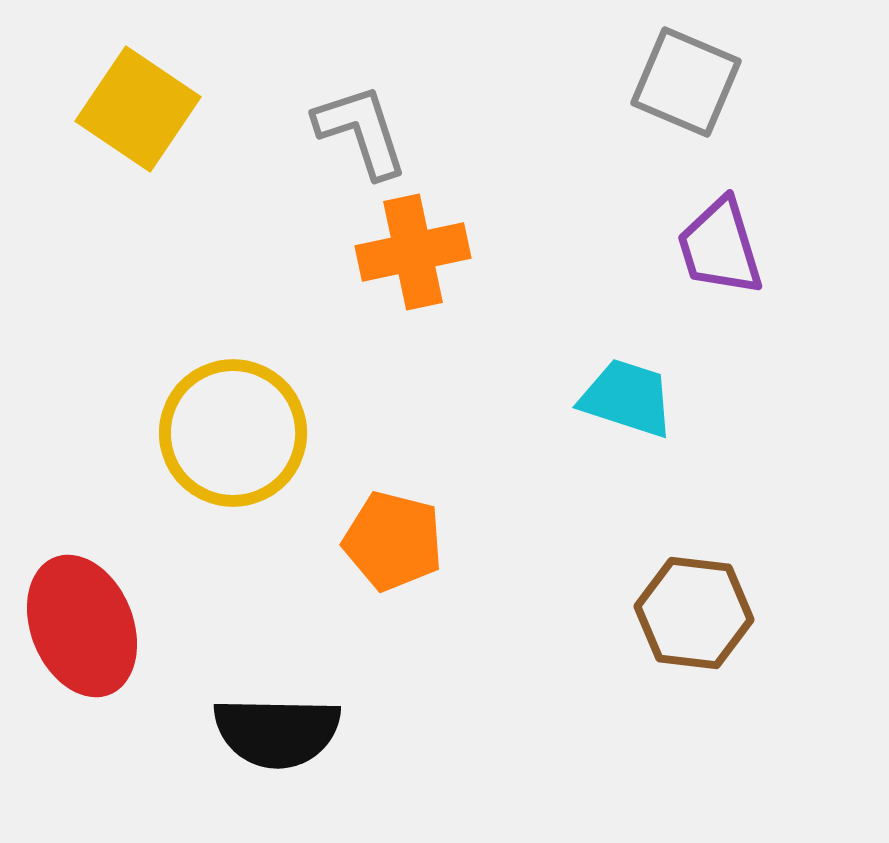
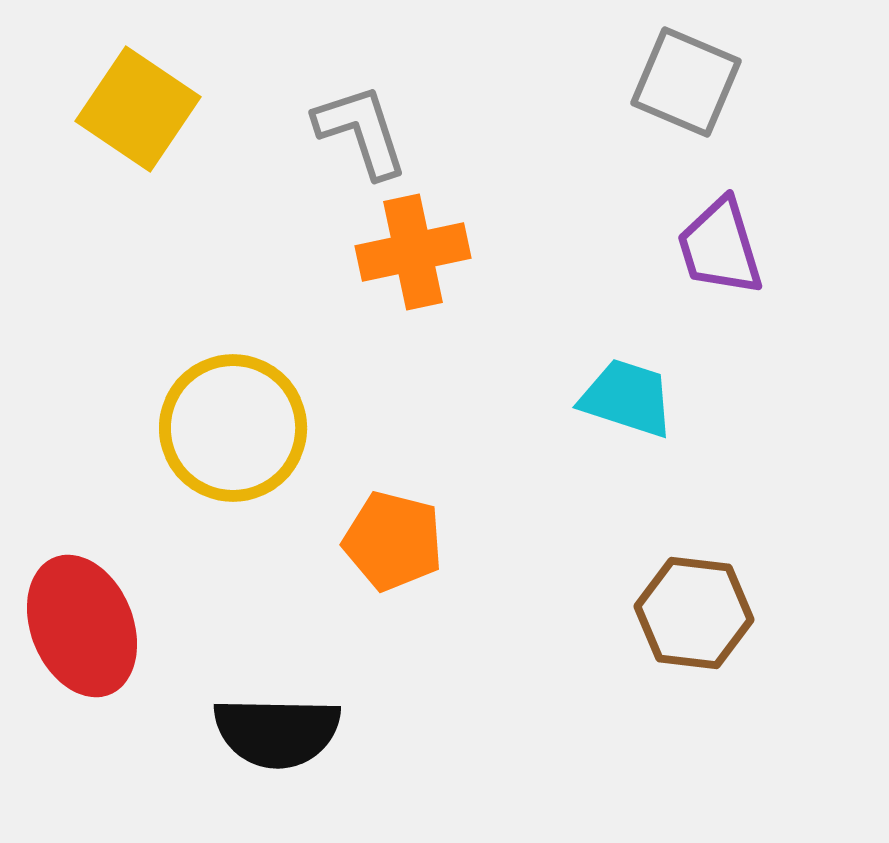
yellow circle: moved 5 px up
